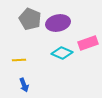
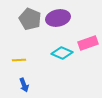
purple ellipse: moved 5 px up
